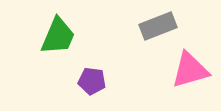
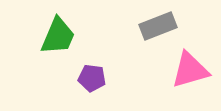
purple pentagon: moved 3 px up
